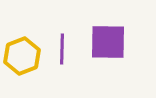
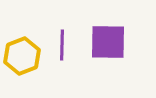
purple line: moved 4 px up
